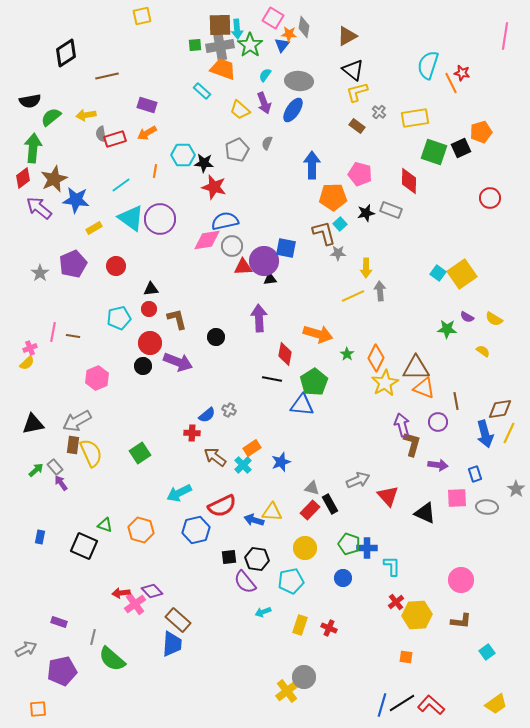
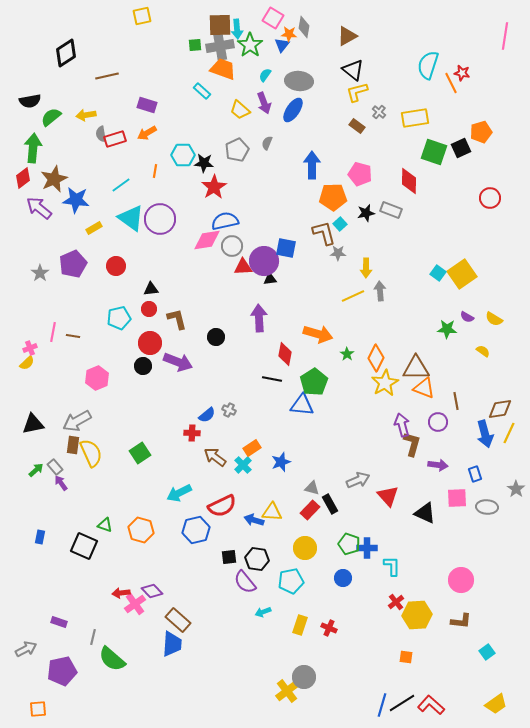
red star at (214, 187): rotated 25 degrees clockwise
